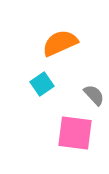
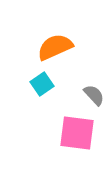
orange semicircle: moved 5 px left, 4 px down
pink square: moved 2 px right
